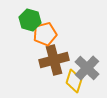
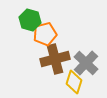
brown cross: moved 1 px right, 1 px up
gray cross: moved 1 px left, 5 px up
yellow diamond: moved 1 px down
